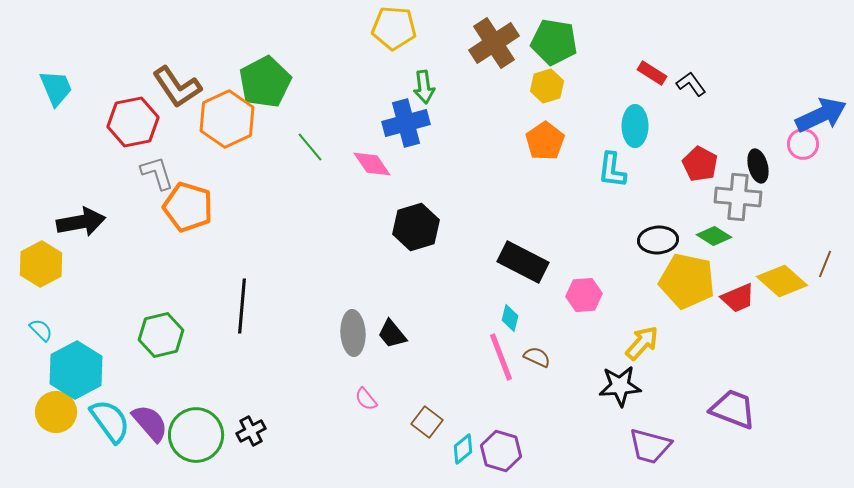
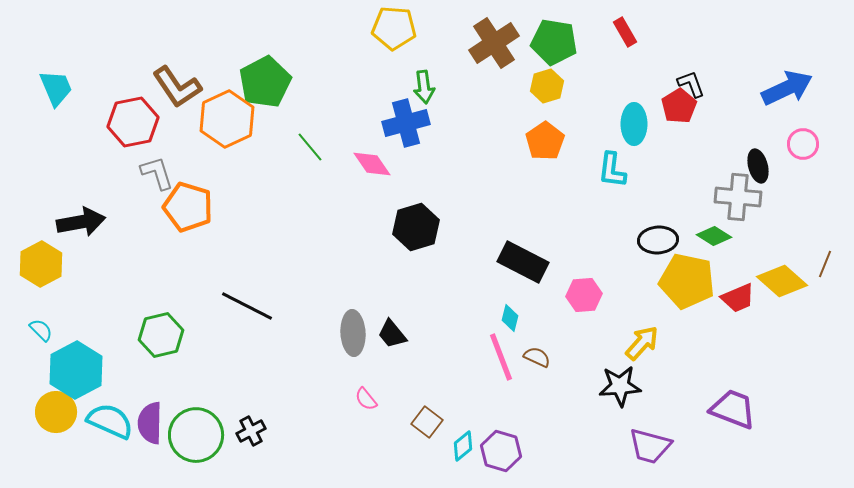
red rectangle at (652, 73): moved 27 px left, 41 px up; rotated 28 degrees clockwise
black L-shape at (691, 84): rotated 16 degrees clockwise
blue arrow at (821, 115): moved 34 px left, 27 px up
cyan ellipse at (635, 126): moved 1 px left, 2 px up
red pentagon at (700, 164): moved 21 px left, 58 px up; rotated 12 degrees clockwise
black line at (242, 306): moved 5 px right; rotated 68 degrees counterclockwise
cyan semicircle at (110, 421): rotated 30 degrees counterclockwise
purple semicircle at (150, 423): rotated 138 degrees counterclockwise
cyan diamond at (463, 449): moved 3 px up
